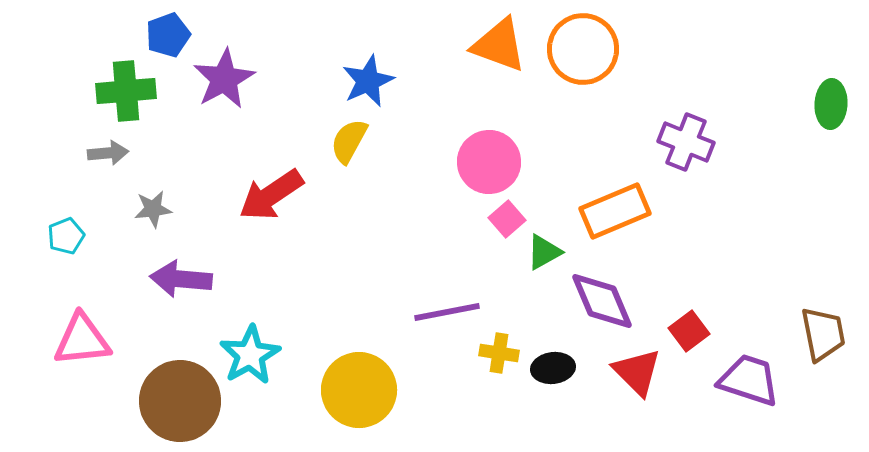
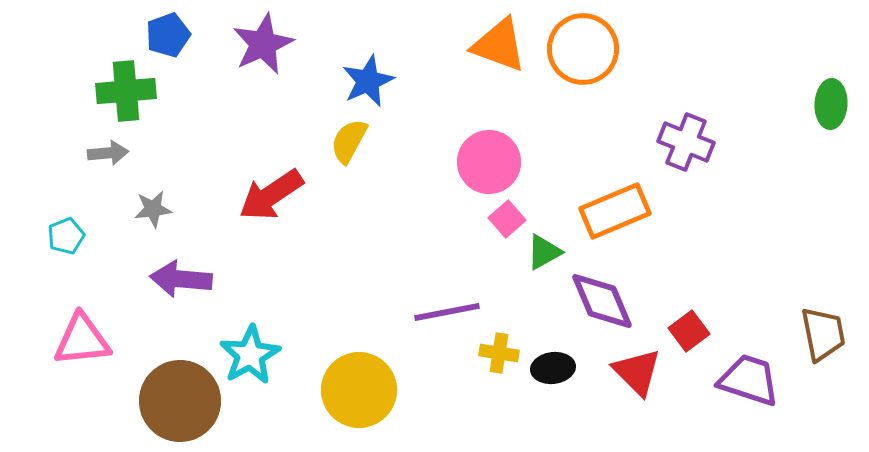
purple star: moved 39 px right, 35 px up; rotated 4 degrees clockwise
